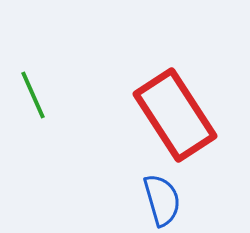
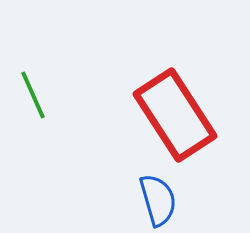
blue semicircle: moved 4 px left
